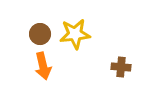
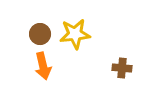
brown cross: moved 1 px right, 1 px down
